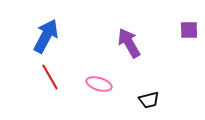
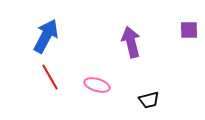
purple arrow: moved 2 px right, 1 px up; rotated 16 degrees clockwise
pink ellipse: moved 2 px left, 1 px down
